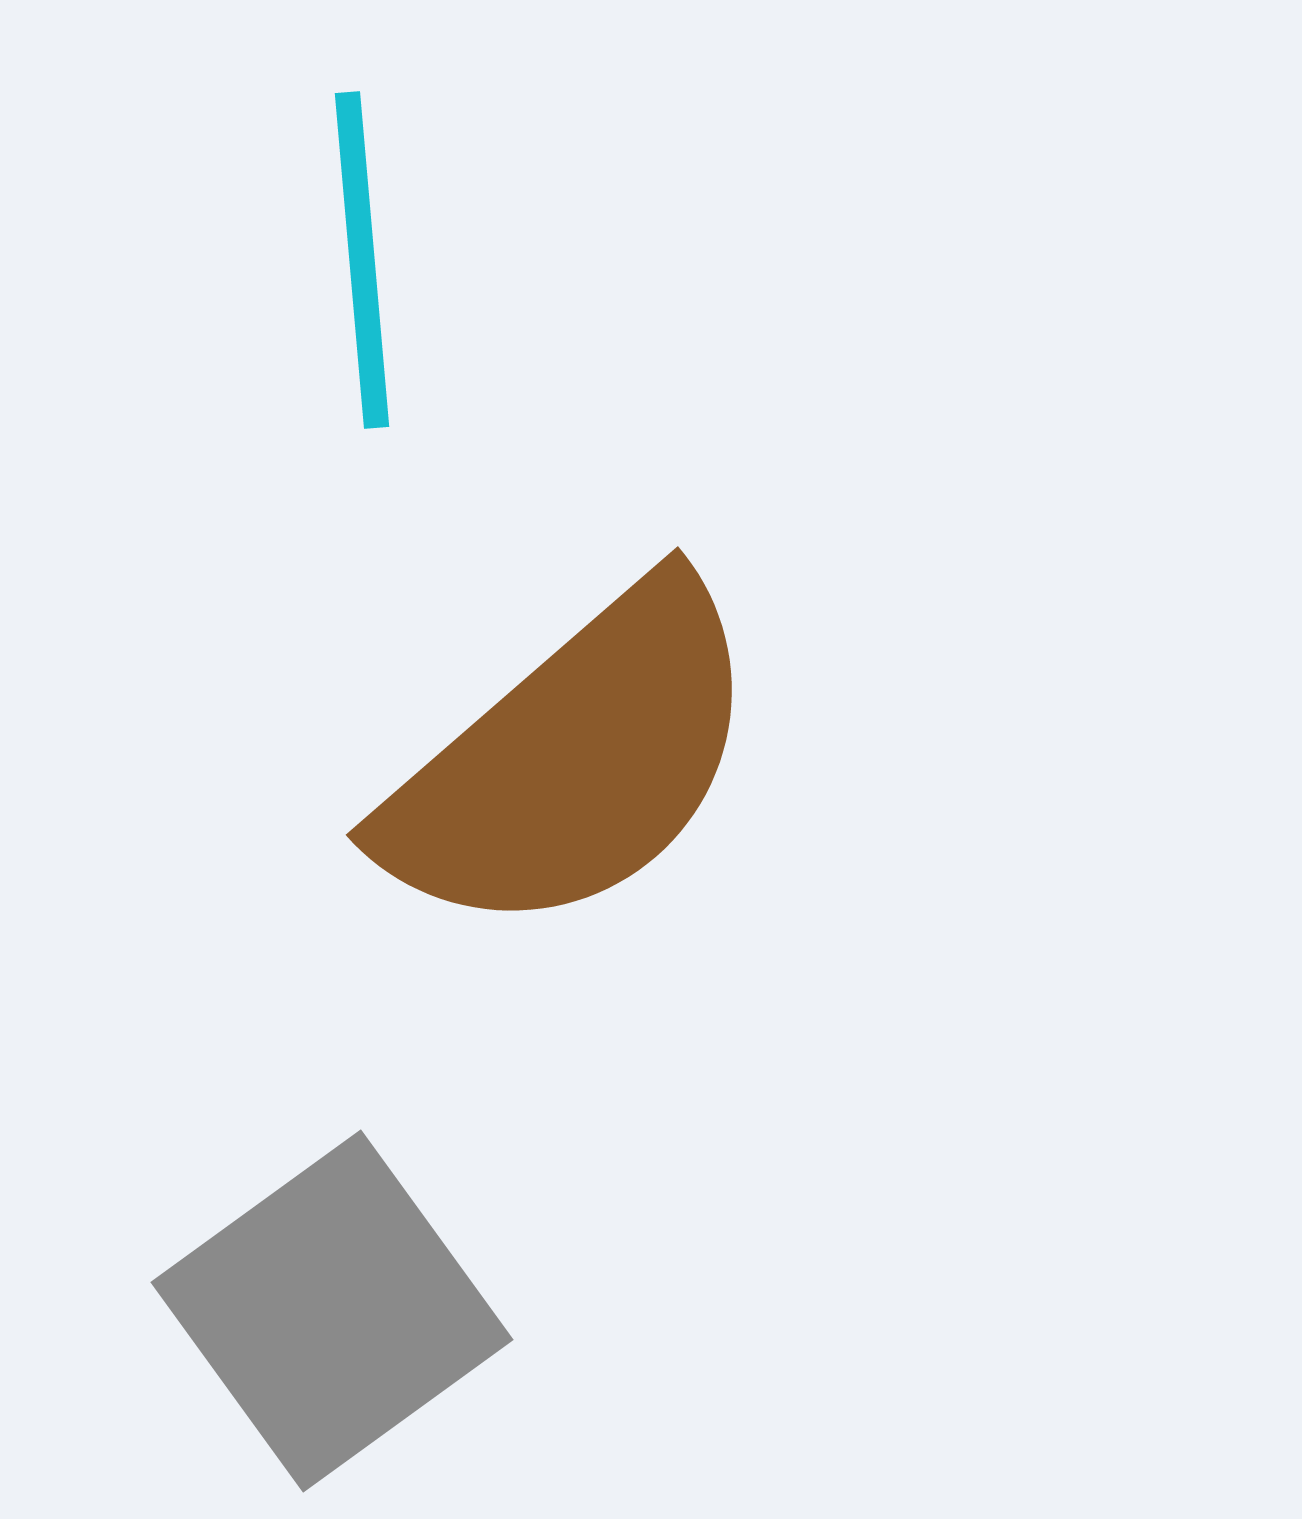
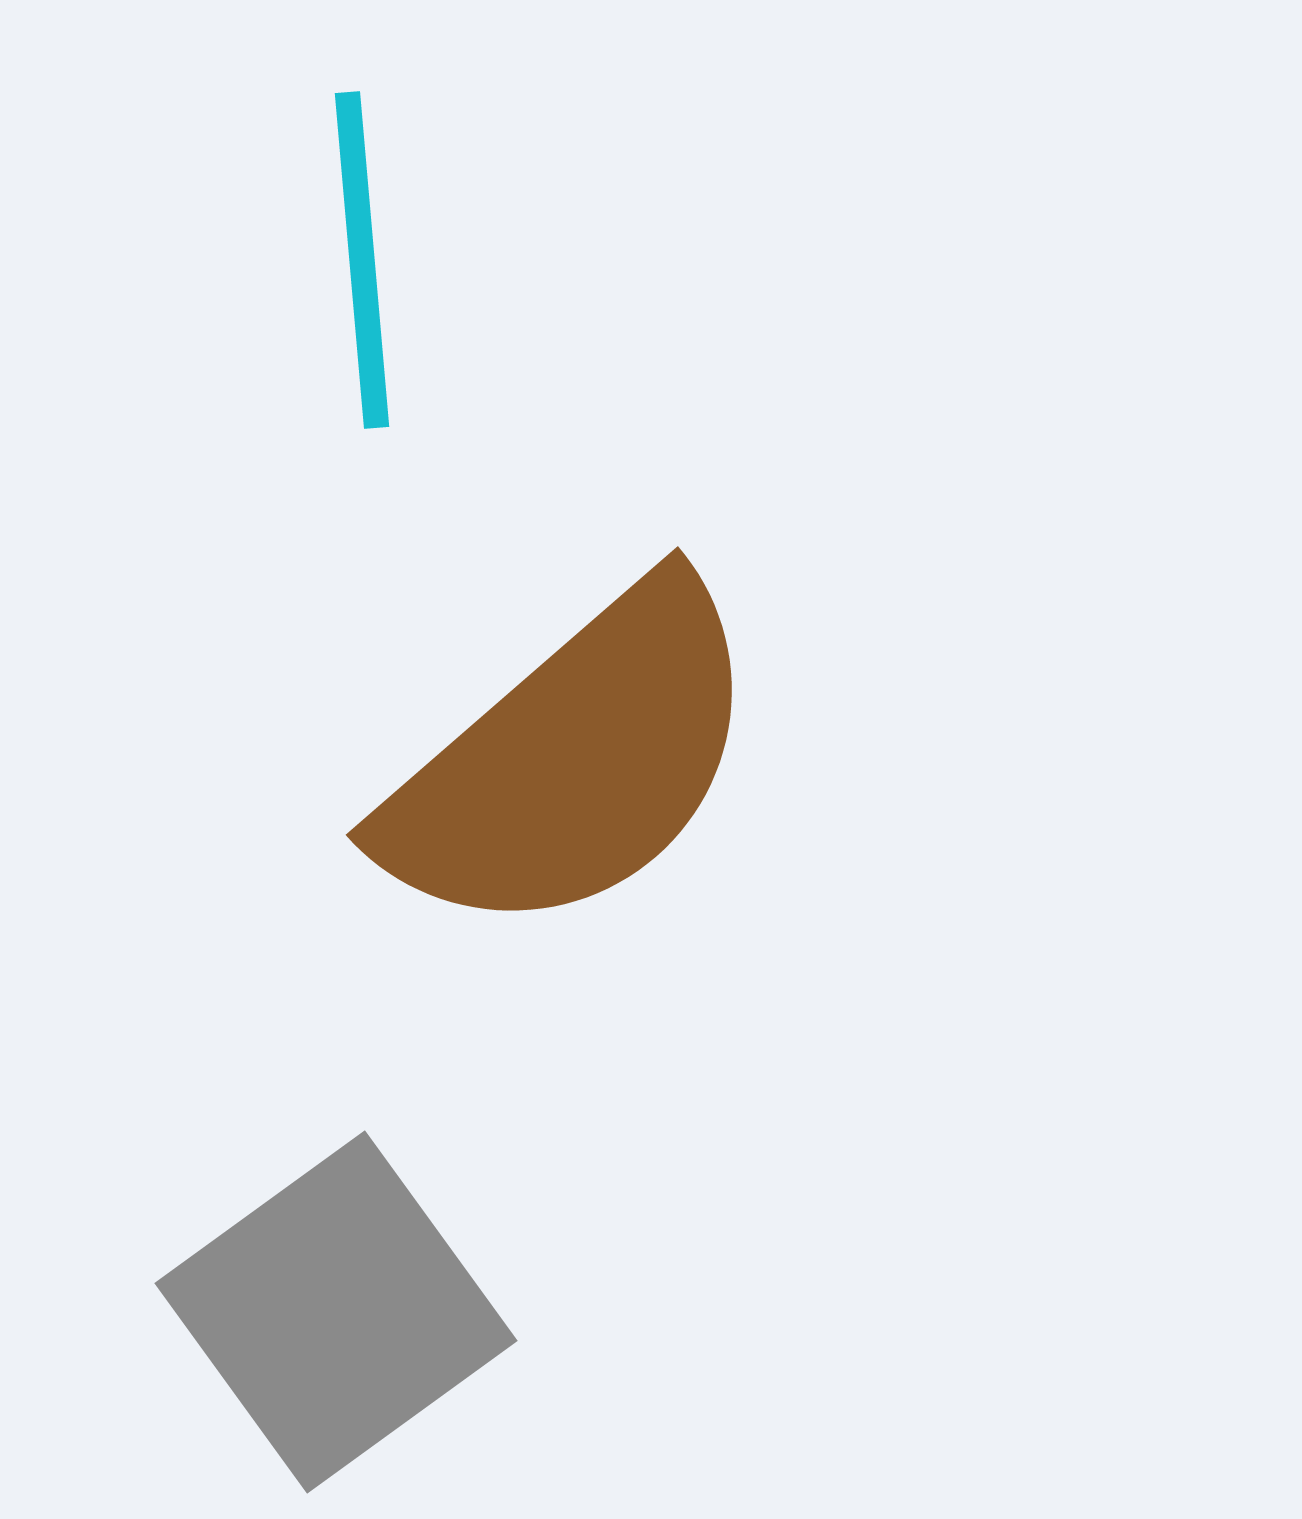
gray square: moved 4 px right, 1 px down
